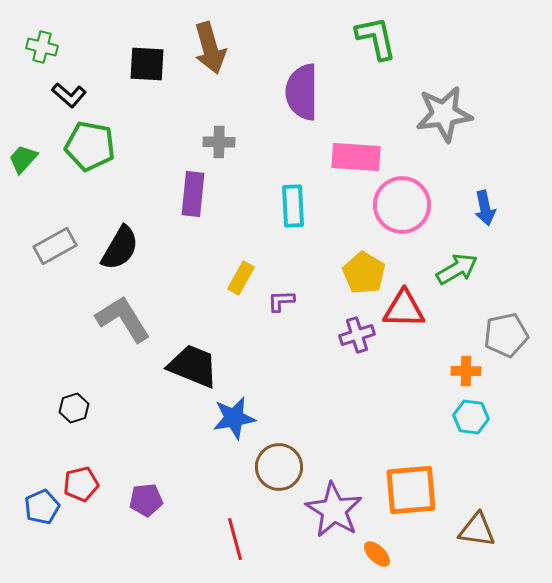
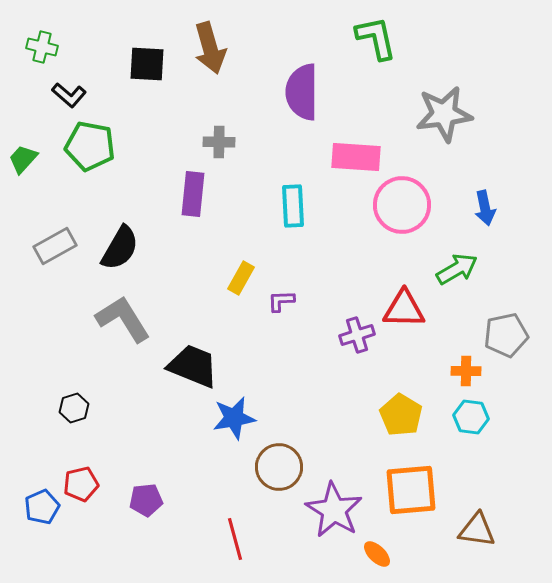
yellow pentagon: moved 37 px right, 142 px down
